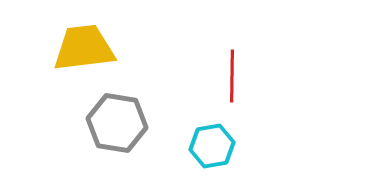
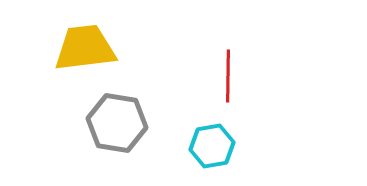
yellow trapezoid: moved 1 px right
red line: moved 4 px left
